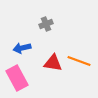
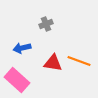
pink rectangle: moved 2 px down; rotated 20 degrees counterclockwise
